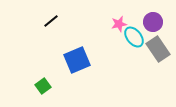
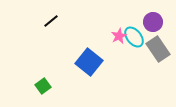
pink star: moved 12 px down; rotated 14 degrees counterclockwise
blue square: moved 12 px right, 2 px down; rotated 28 degrees counterclockwise
